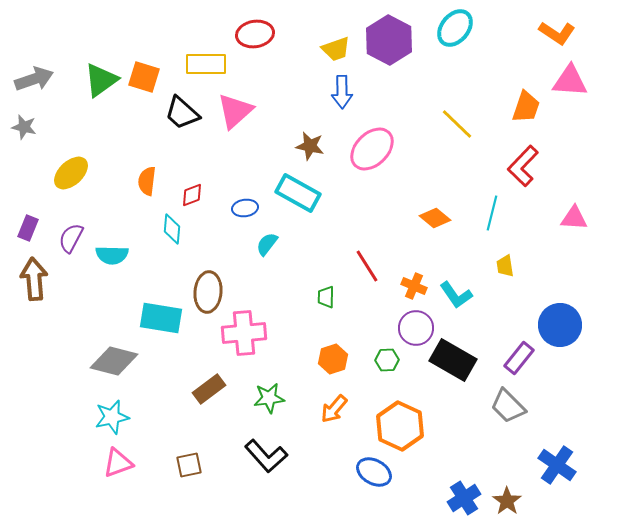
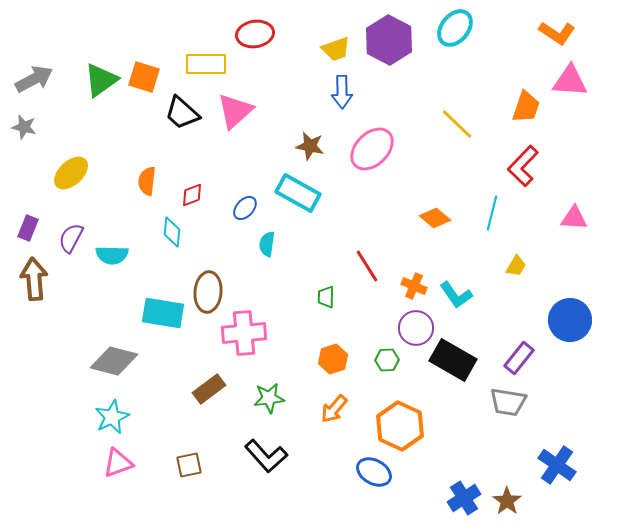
gray arrow at (34, 79): rotated 9 degrees counterclockwise
blue ellipse at (245, 208): rotated 40 degrees counterclockwise
cyan diamond at (172, 229): moved 3 px down
cyan semicircle at (267, 244): rotated 30 degrees counterclockwise
yellow trapezoid at (505, 266): moved 11 px right; rotated 140 degrees counterclockwise
cyan rectangle at (161, 318): moved 2 px right, 5 px up
blue circle at (560, 325): moved 10 px right, 5 px up
gray trapezoid at (508, 406): moved 4 px up; rotated 36 degrees counterclockwise
cyan star at (112, 417): rotated 12 degrees counterclockwise
